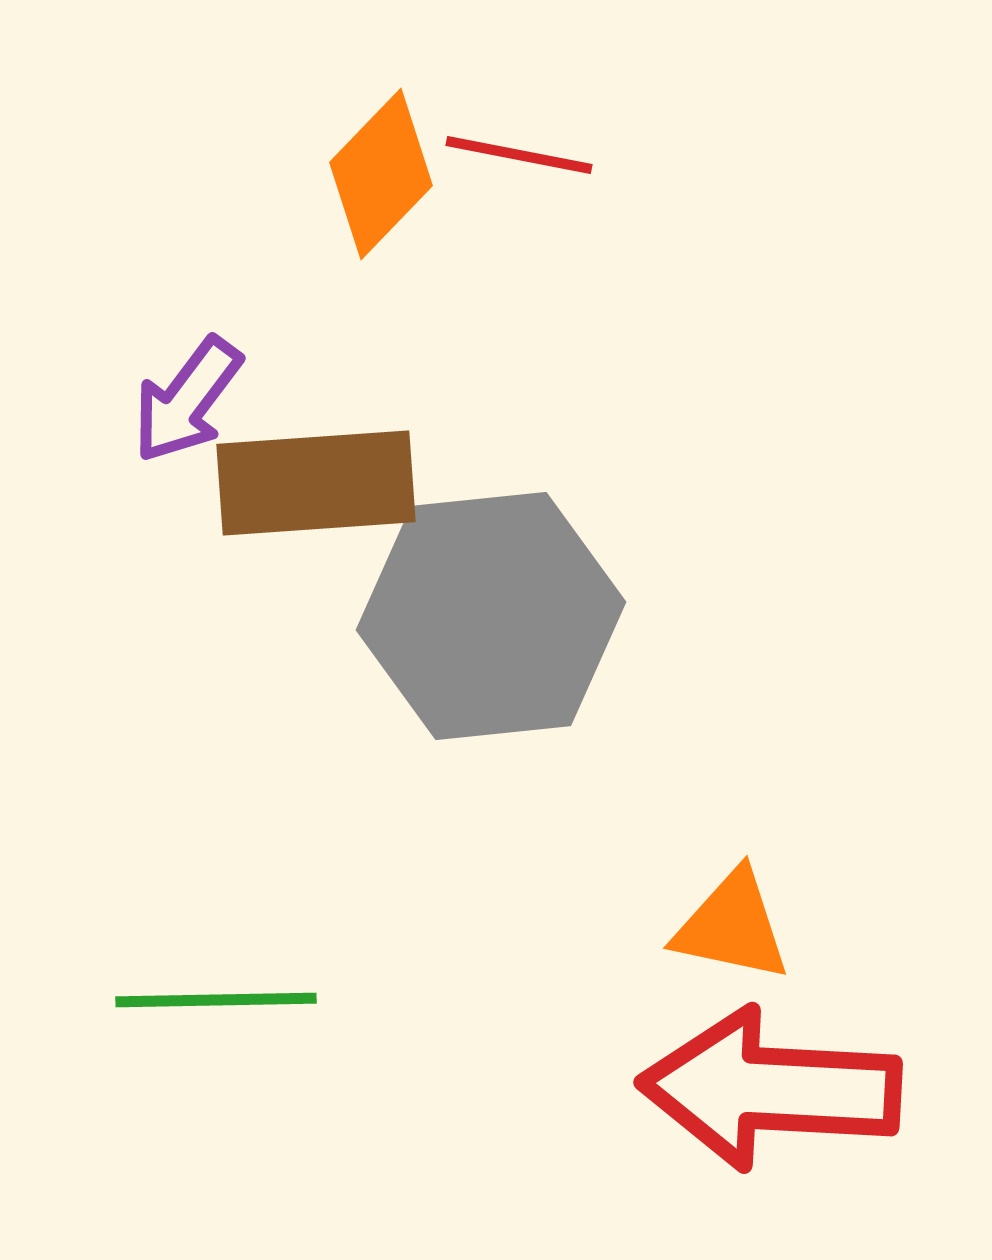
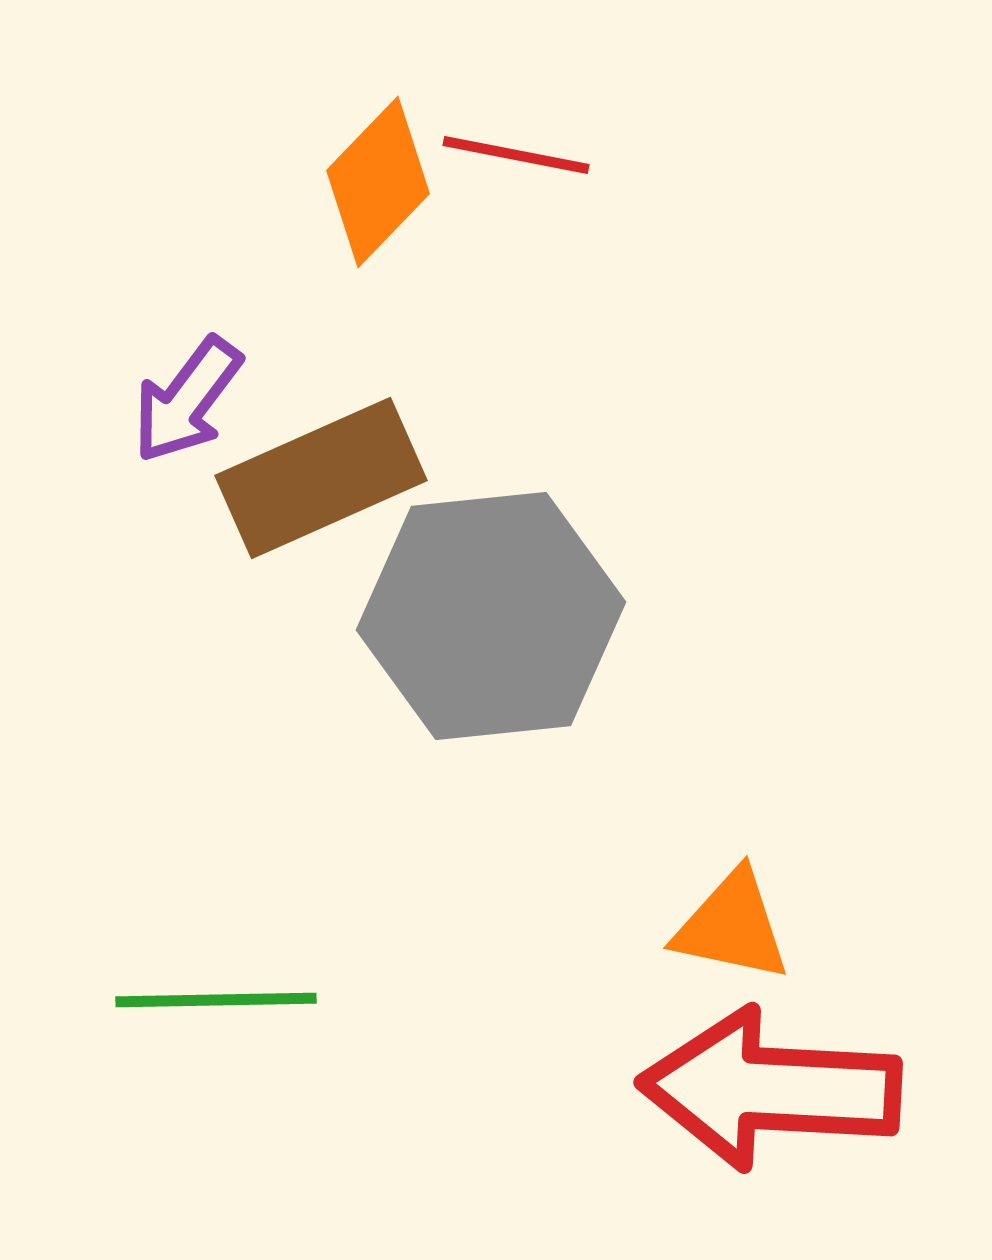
red line: moved 3 px left
orange diamond: moved 3 px left, 8 px down
brown rectangle: moved 5 px right, 5 px up; rotated 20 degrees counterclockwise
